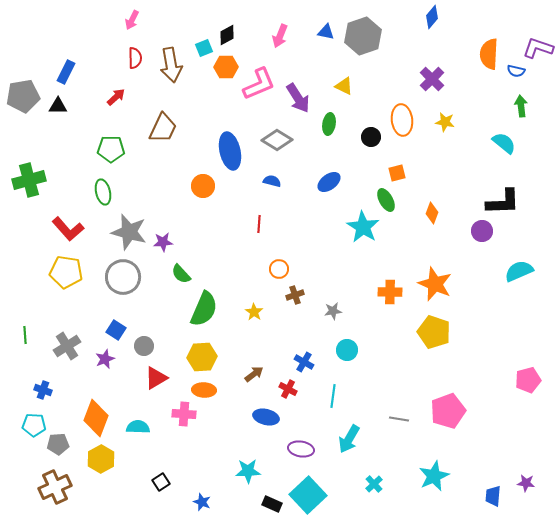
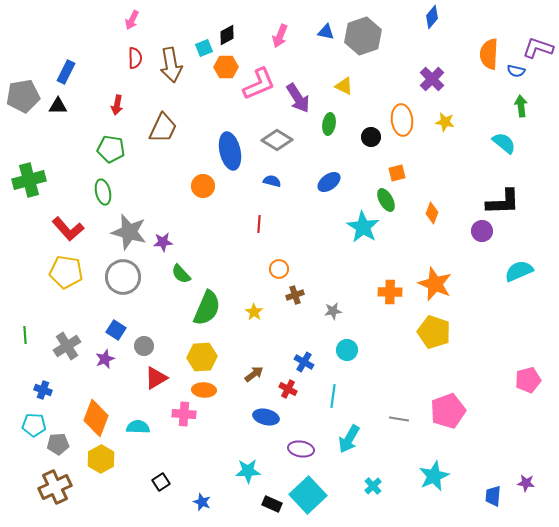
red arrow at (116, 97): moved 1 px right, 8 px down; rotated 144 degrees clockwise
green pentagon at (111, 149): rotated 8 degrees clockwise
green semicircle at (204, 309): moved 3 px right, 1 px up
cyan cross at (374, 484): moved 1 px left, 2 px down
